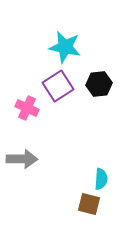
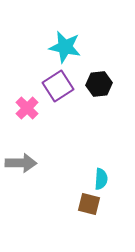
pink cross: rotated 20 degrees clockwise
gray arrow: moved 1 px left, 4 px down
